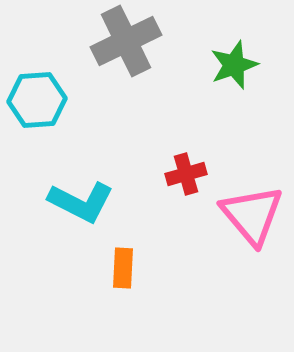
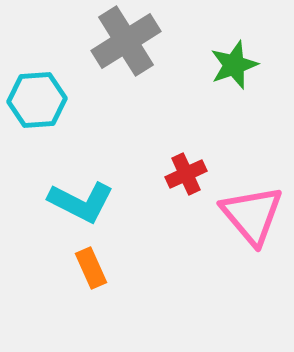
gray cross: rotated 6 degrees counterclockwise
red cross: rotated 9 degrees counterclockwise
orange rectangle: moved 32 px left; rotated 27 degrees counterclockwise
